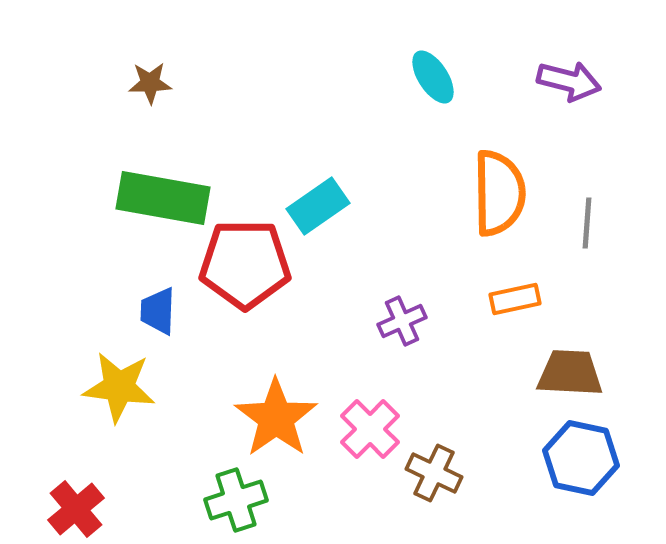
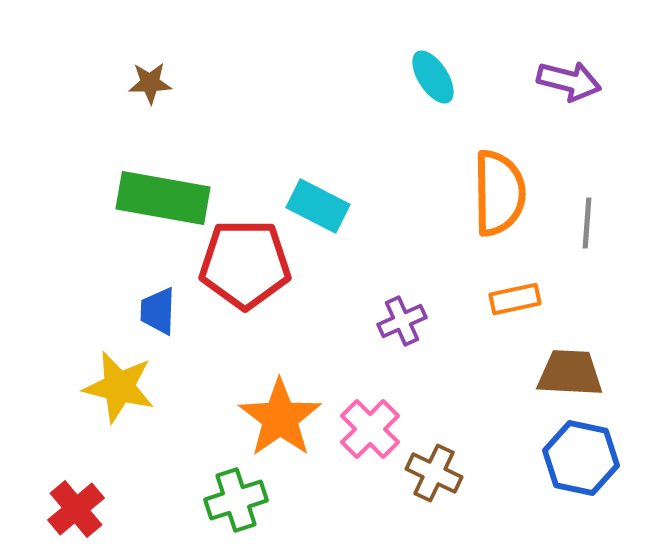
cyan rectangle: rotated 62 degrees clockwise
yellow star: rotated 6 degrees clockwise
orange star: moved 4 px right
